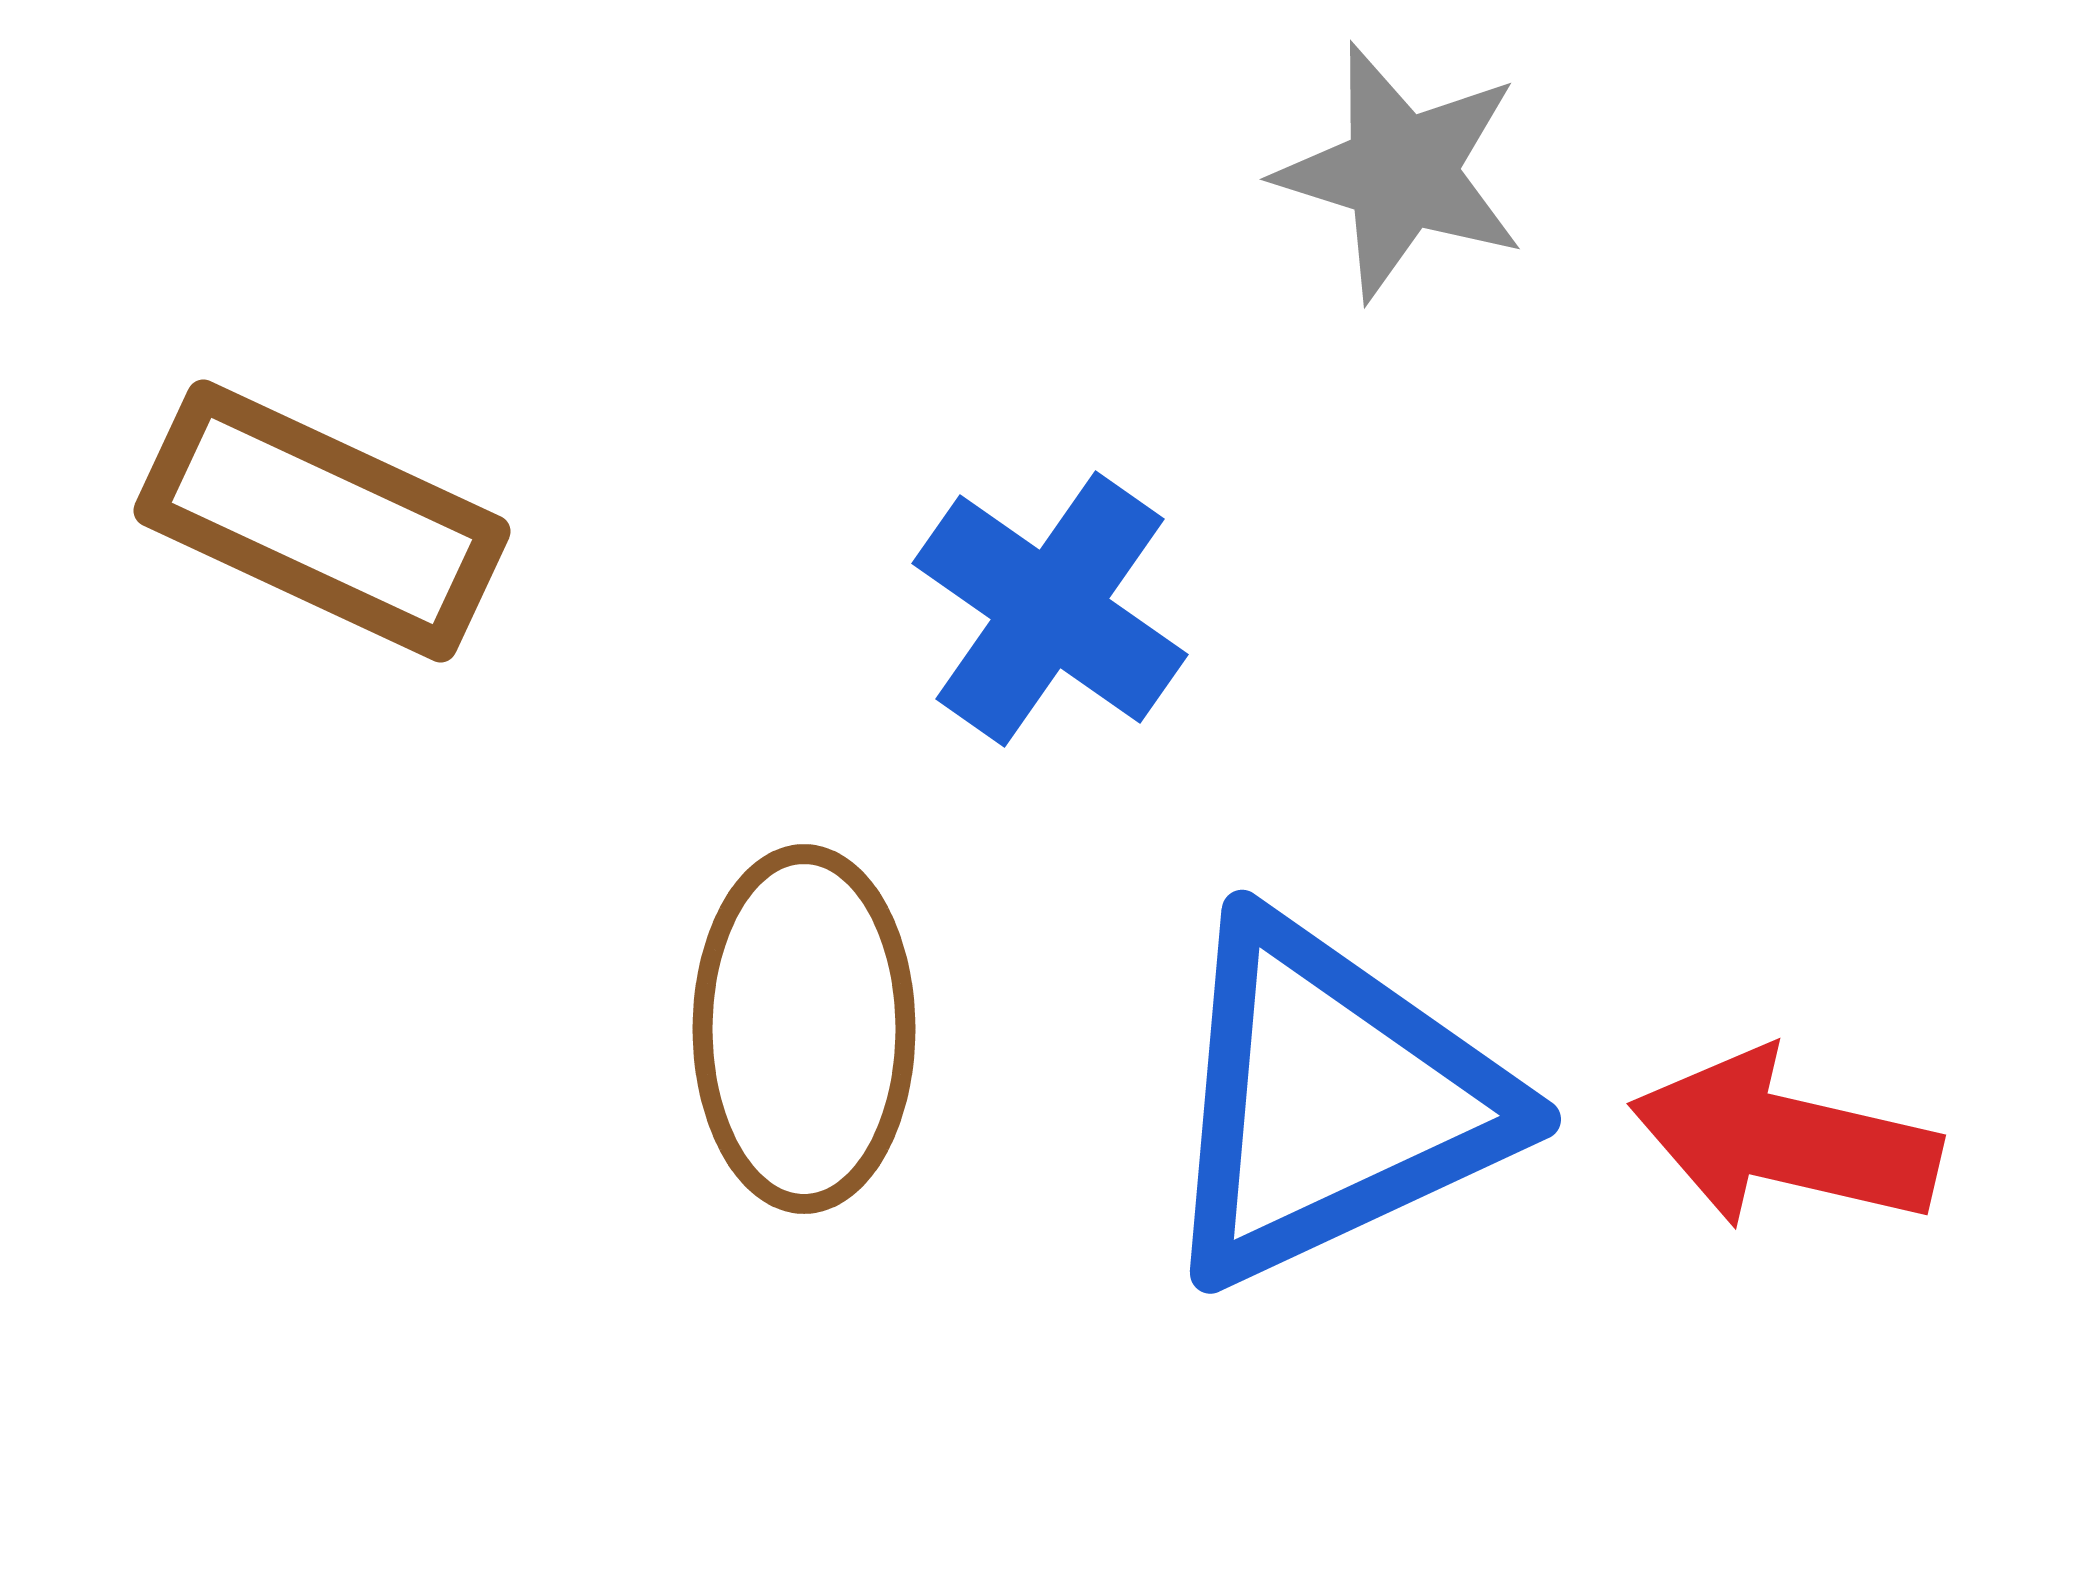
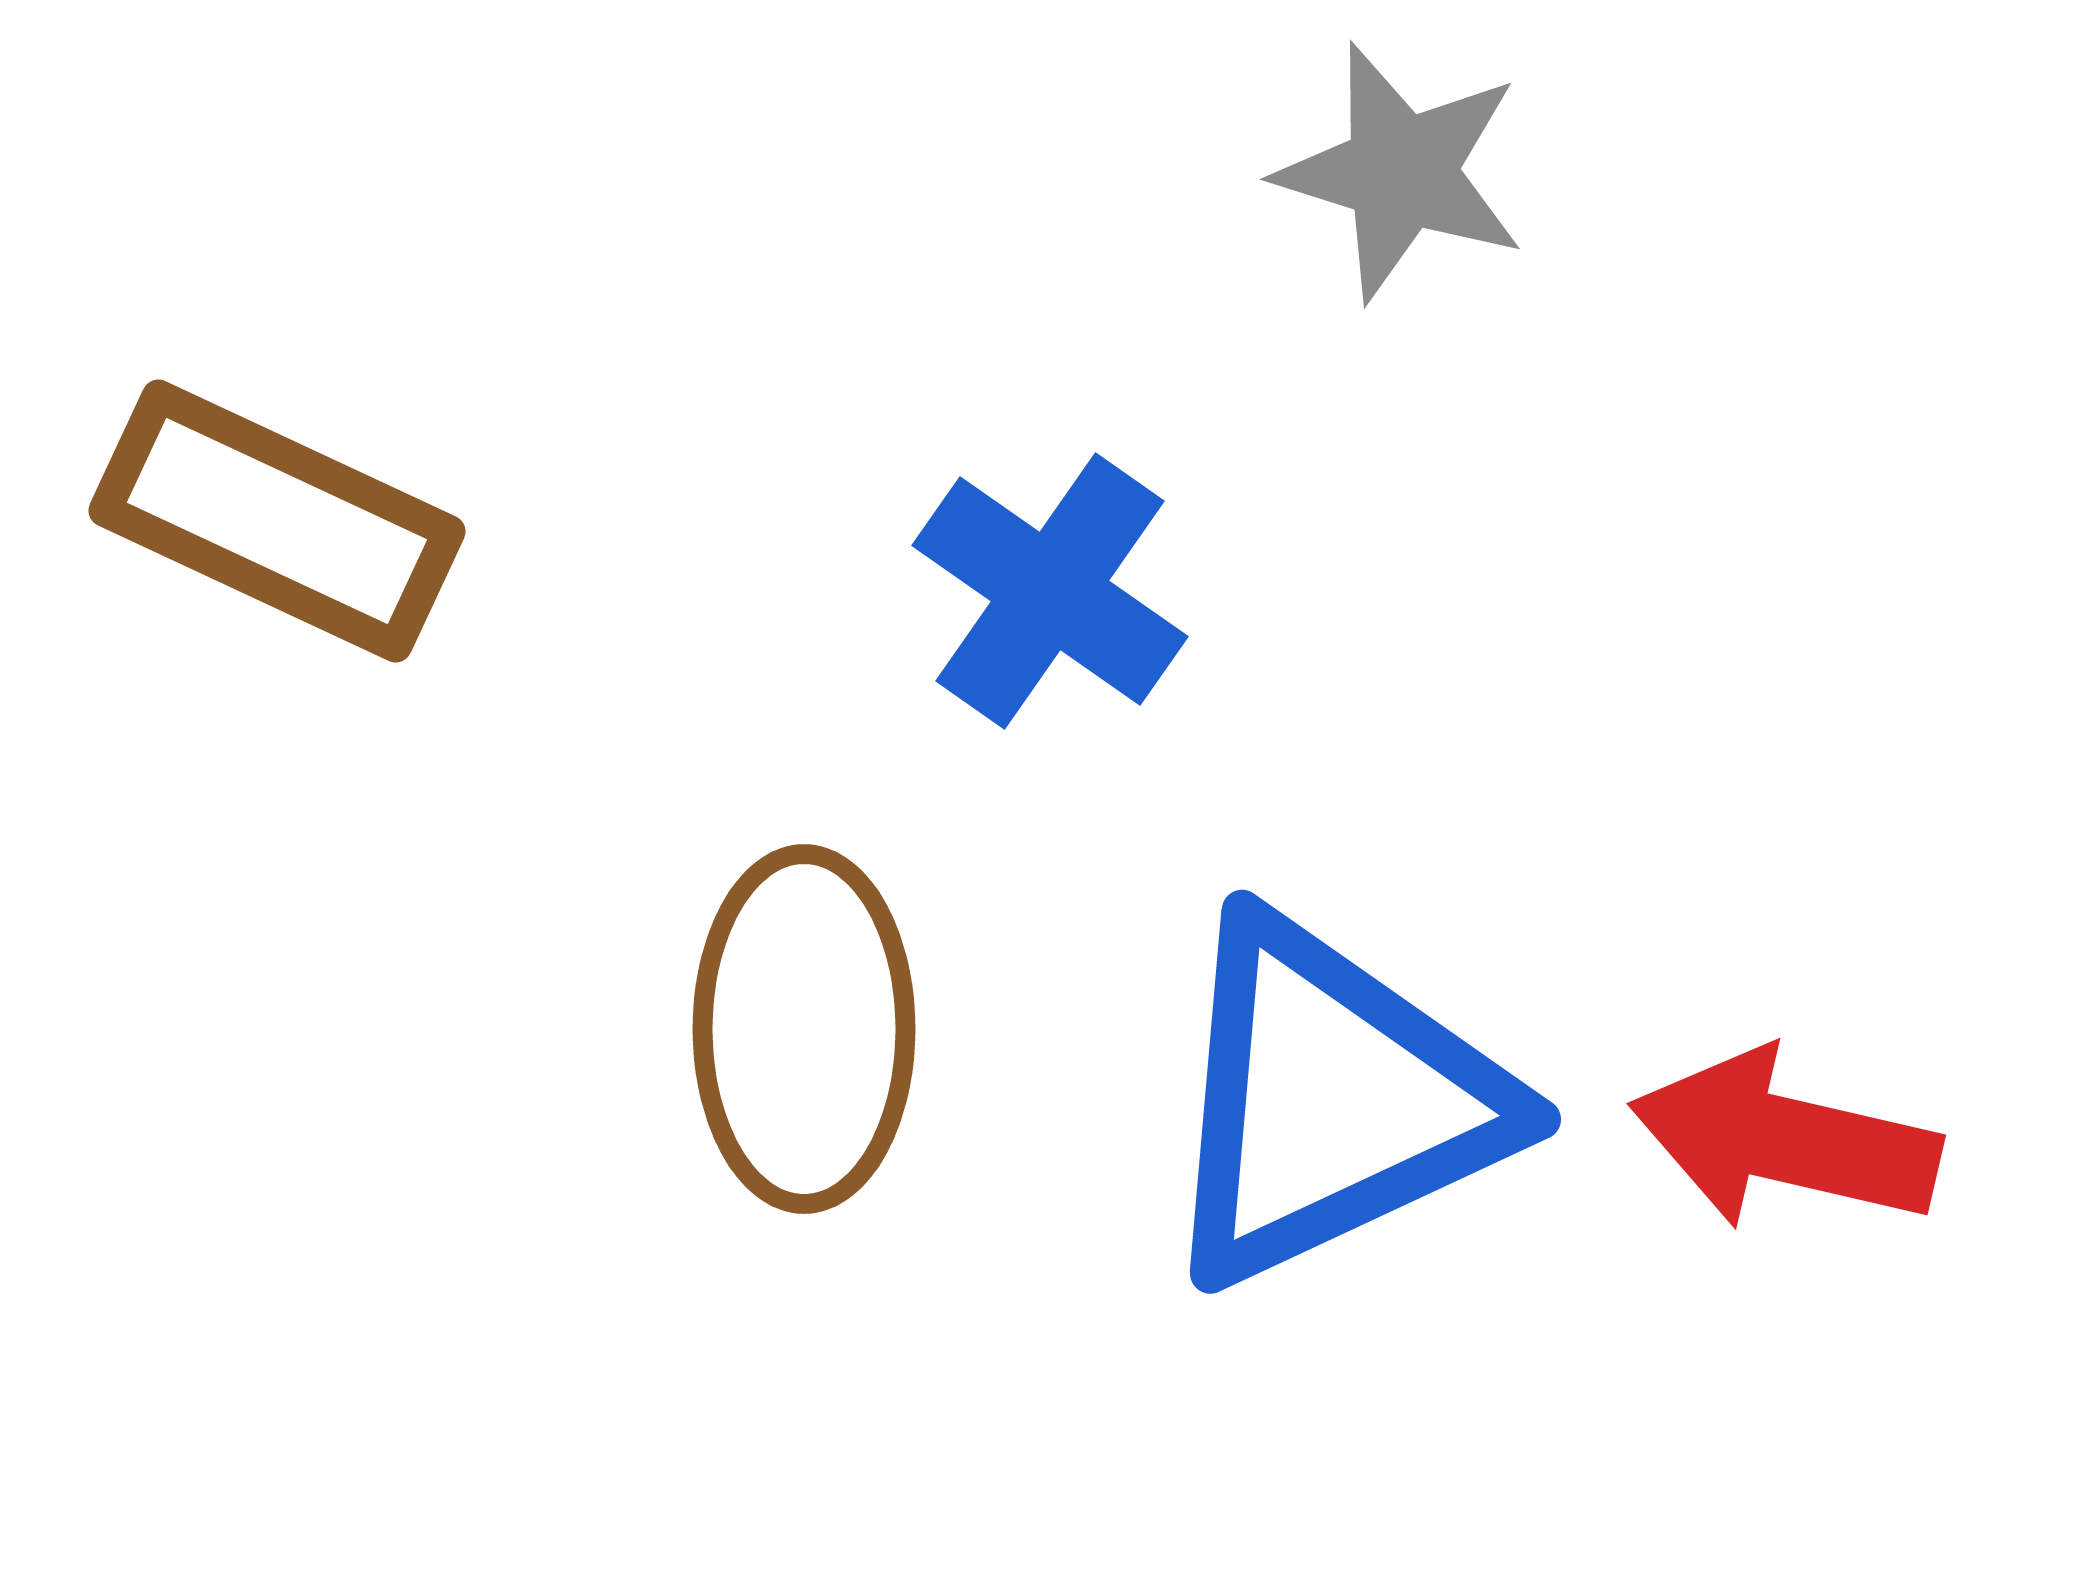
brown rectangle: moved 45 px left
blue cross: moved 18 px up
